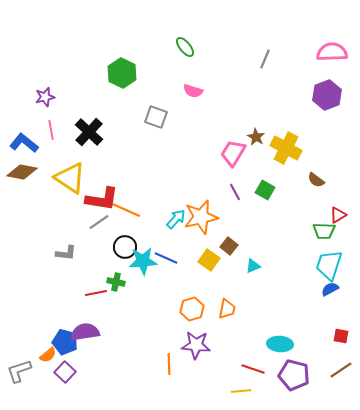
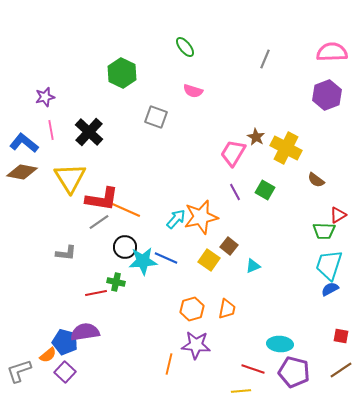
yellow triangle at (70, 178): rotated 24 degrees clockwise
orange line at (169, 364): rotated 15 degrees clockwise
purple pentagon at (294, 375): moved 3 px up
